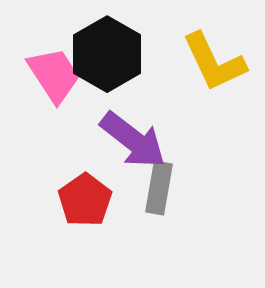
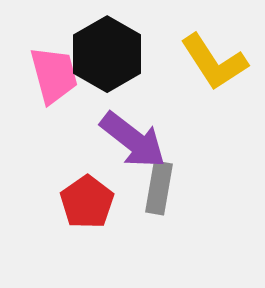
yellow L-shape: rotated 8 degrees counterclockwise
pink trapezoid: rotated 18 degrees clockwise
red pentagon: moved 2 px right, 2 px down
